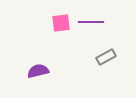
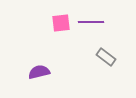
gray rectangle: rotated 66 degrees clockwise
purple semicircle: moved 1 px right, 1 px down
